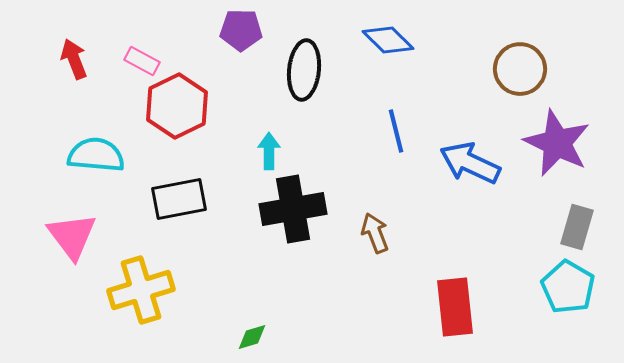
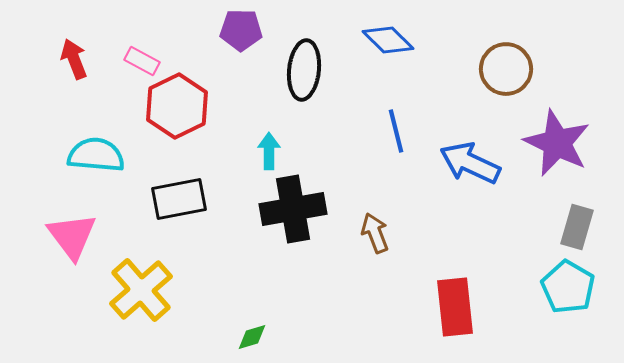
brown circle: moved 14 px left
yellow cross: rotated 24 degrees counterclockwise
